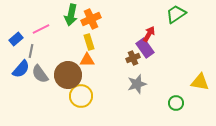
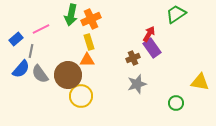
purple rectangle: moved 7 px right
